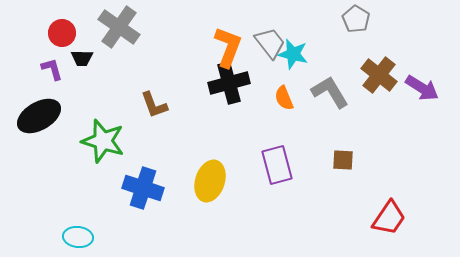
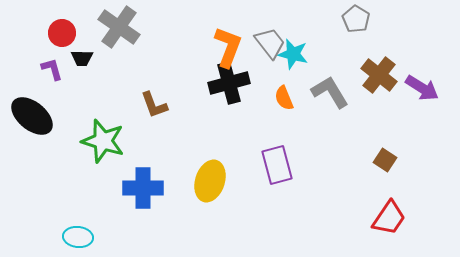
black ellipse: moved 7 px left; rotated 69 degrees clockwise
brown square: moved 42 px right; rotated 30 degrees clockwise
blue cross: rotated 18 degrees counterclockwise
